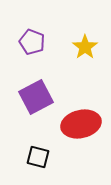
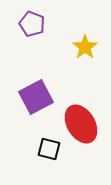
purple pentagon: moved 18 px up
red ellipse: rotated 72 degrees clockwise
black square: moved 11 px right, 8 px up
